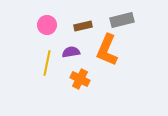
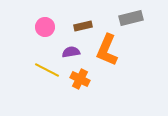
gray rectangle: moved 9 px right, 2 px up
pink circle: moved 2 px left, 2 px down
yellow line: moved 7 px down; rotated 75 degrees counterclockwise
